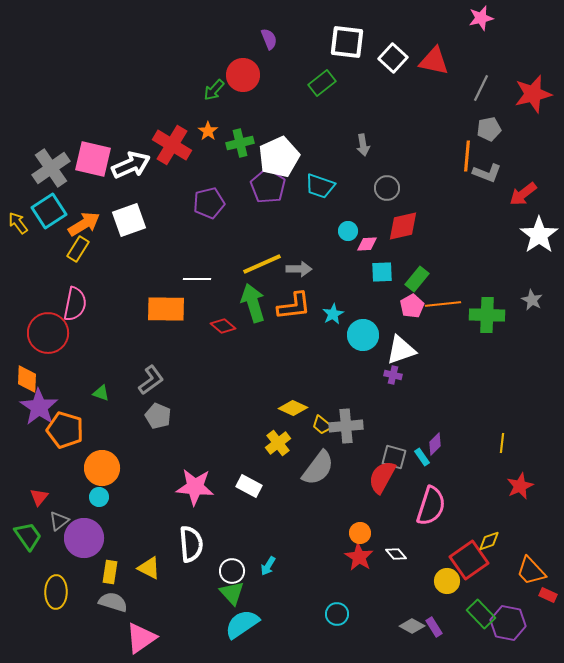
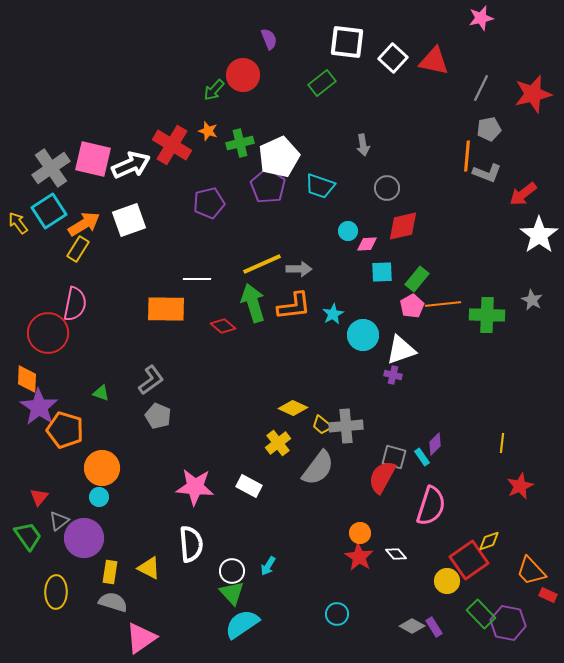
orange star at (208, 131): rotated 18 degrees counterclockwise
